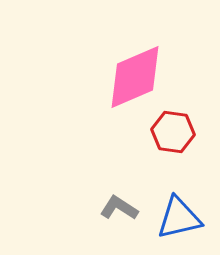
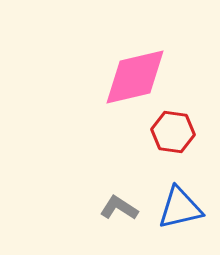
pink diamond: rotated 10 degrees clockwise
blue triangle: moved 1 px right, 10 px up
